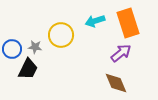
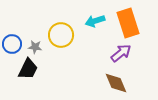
blue circle: moved 5 px up
